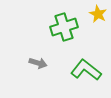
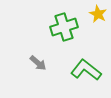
gray arrow: rotated 24 degrees clockwise
